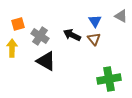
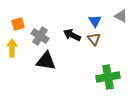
black triangle: rotated 20 degrees counterclockwise
green cross: moved 1 px left, 2 px up
